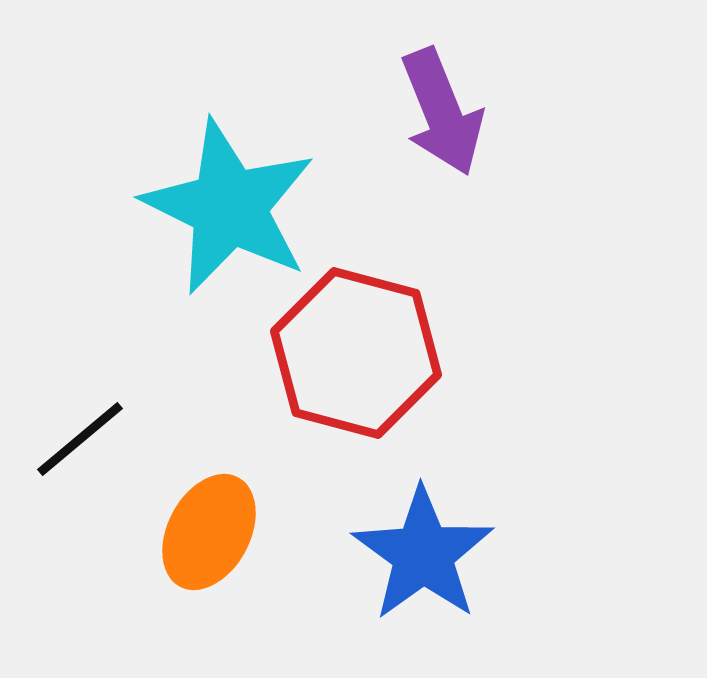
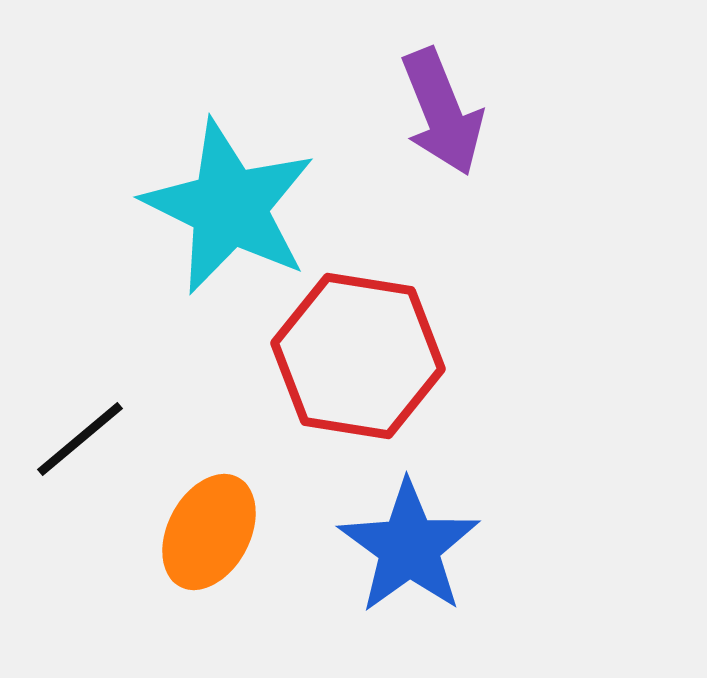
red hexagon: moved 2 px right, 3 px down; rotated 6 degrees counterclockwise
blue star: moved 14 px left, 7 px up
